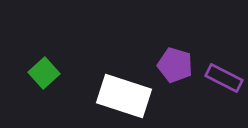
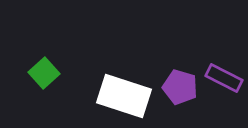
purple pentagon: moved 5 px right, 22 px down
